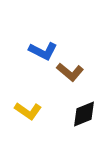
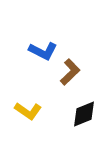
brown L-shape: rotated 84 degrees counterclockwise
